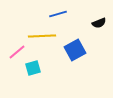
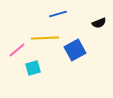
yellow line: moved 3 px right, 2 px down
pink line: moved 2 px up
